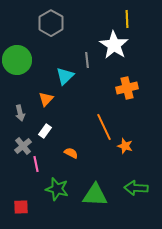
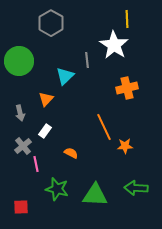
green circle: moved 2 px right, 1 px down
orange star: rotated 21 degrees counterclockwise
